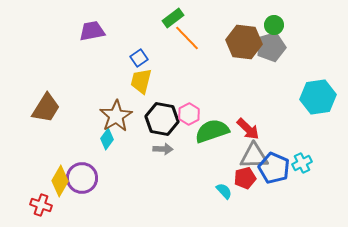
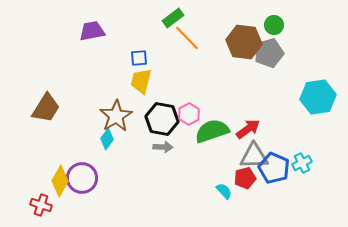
gray pentagon: moved 2 px left, 6 px down
blue square: rotated 30 degrees clockwise
red arrow: rotated 80 degrees counterclockwise
gray arrow: moved 2 px up
